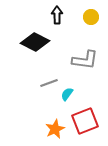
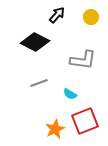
black arrow: rotated 42 degrees clockwise
gray L-shape: moved 2 px left
gray line: moved 10 px left
cyan semicircle: moved 3 px right; rotated 96 degrees counterclockwise
